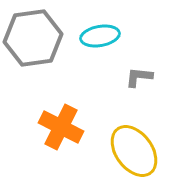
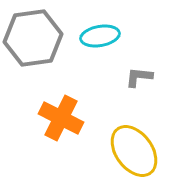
orange cross: moved 9 px up
